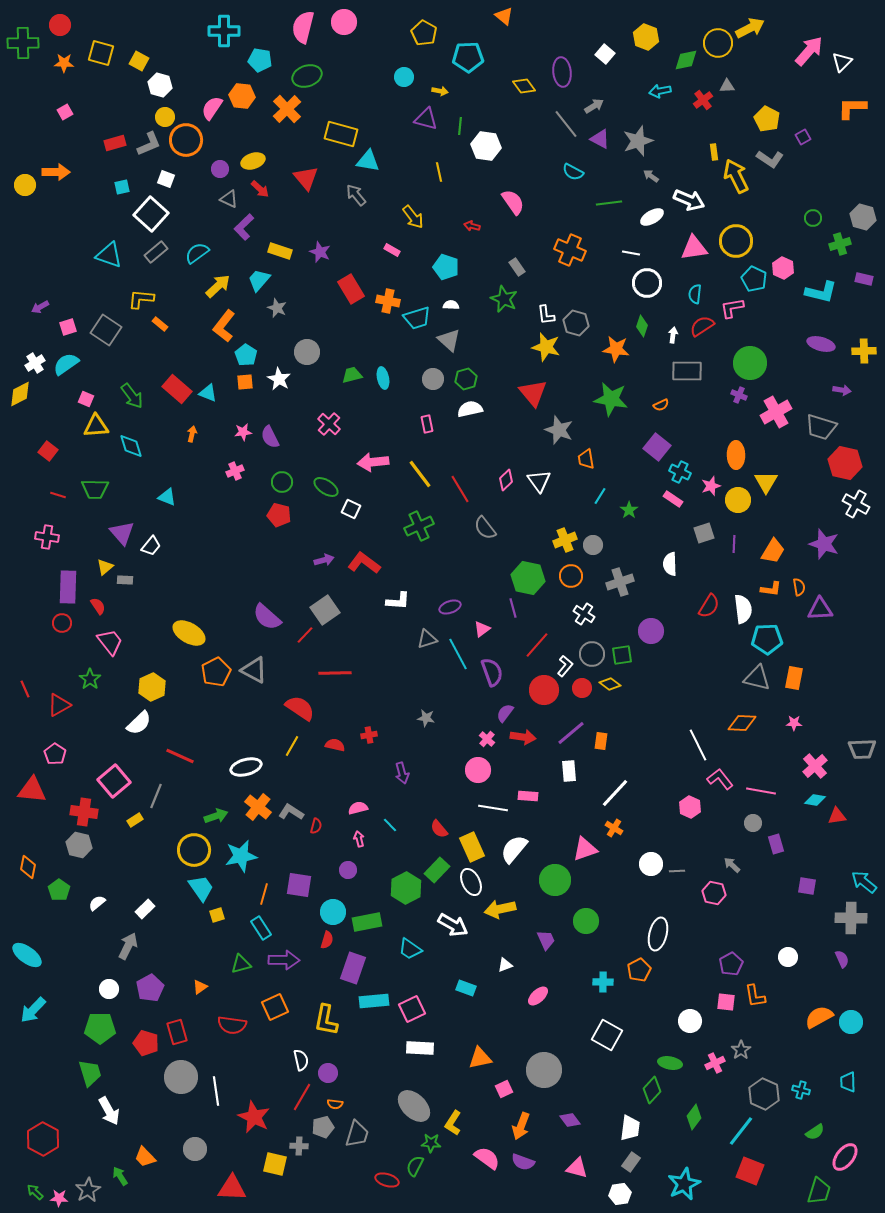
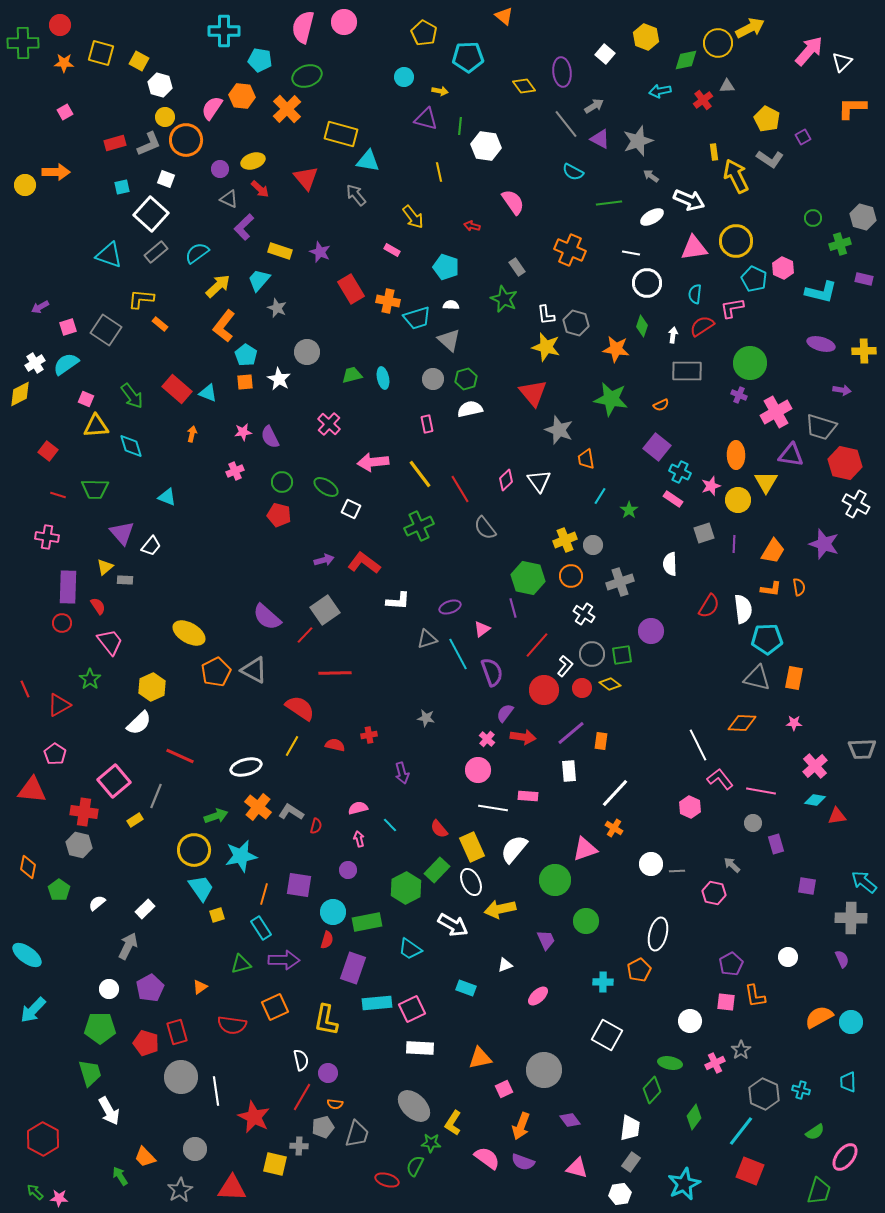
purple triangle at (820, 609): moved 29 px left, 154 px up; rotated 12 degrees clockwise
cyan rectangle at (374, 1001): moved 3 px right, 2 px down
gray star at (88, 1190): moved 92 px right
